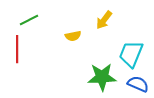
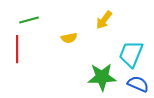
green line: rotated 12 degrees clockwise
yellow semicircle: moved 4 px left, 2 px down
